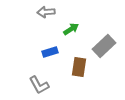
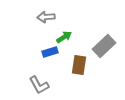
gray arrow: moved 5 px down
green arrow: moved 7 px left, 8 px down
brown rectangle: moved 2 px up
